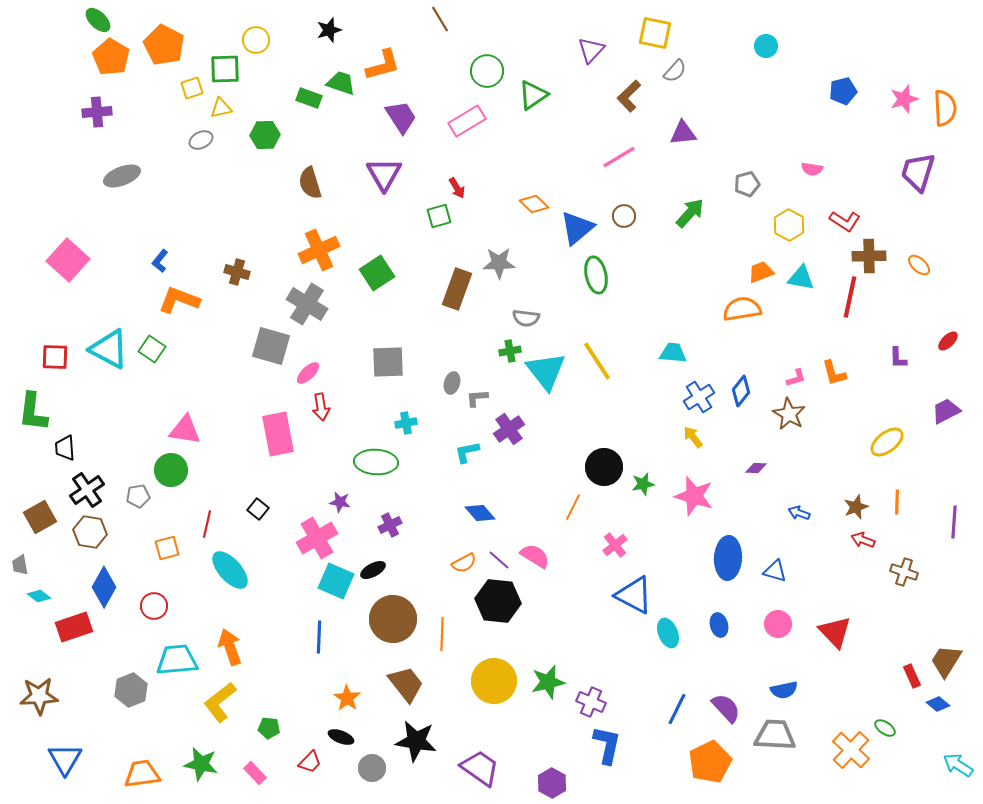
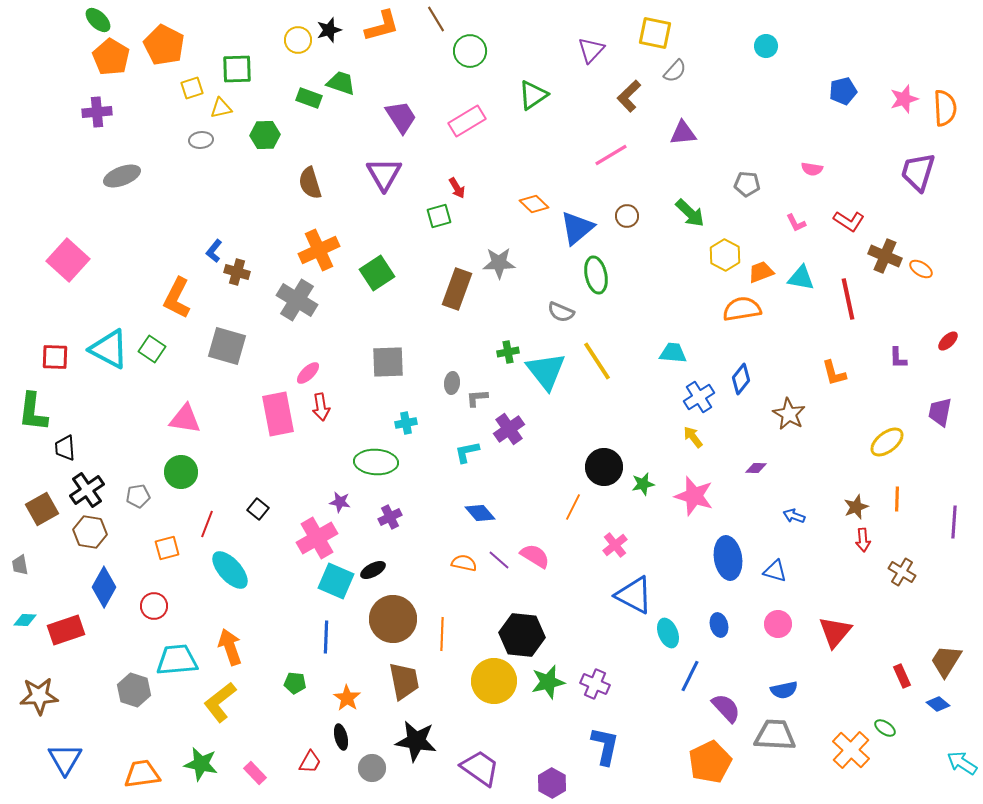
brown line at (440, 19): moved 4 px left
yellow circle at (256, 40): moved 42 px right
orange L-shape at (383, 65): moved 1 px left, 39 px up
green square at (225, 69): moved 12 px right
green circle at (487, 71): moved 17 px left, 20 px up
gray ellipse at (201, 140): rotated 20 degrees clockwise
pink line at (619, 157): moved 8 px left, 2 px up
gray pentagon at (747, 184): rotated 20 degrees clockwise
green arrow at (690, 213): rotated 92 degrees clockwise
brown circle at (624, 216): moved 3 px right
red L-shape at (845, 221): moved 4 px right
yellow hexagon at (789, 225): moved 64 px left, 30 px down
brown cross at (869, 256): moved 16 px right; rotated 24 degrees clockwise
blue L-shape at (160, 261): moved 54 px right, 10 px up
orange ellipse at (919, 265): moved 2 px right, 4 px down; rotated 10 degrees counterclockwise
red line at (850, 297): moved 2 px left, 2 px down; rotated 24 degrees counterclockwise
orange L-shape at (179, 300): moved 2 px left, 2 px up; rotated 84 degrees counterclockwise
gray cross at (307, 304): moved 10 px left, 4 px up
gray semicircle at (526, 318): moved 35 px right, 6 px up; rotated 16 degrees clockwise
gray square at (271, 346): moved 44 px left
green cross at (510, 351): moved 2 px left, 1 px down
pink L-shape at (796, 378): moved 155 px up; rotated 80 degrees clockwise
gray ellipse at (452, 383): rotated 10 degrees counterclockwise
blue diamond at (741, 391): moved 12 px up
purple trapezoid at (946, 411): moved 6 px left, 1 px down; rotated 52 degrees counterclockwise
pink triangle at (185, 430): moved 11 px up
pink rectangle at (278, 434): moved 20 px up
green circle at (171, 470): moved 10 px right, 2 px down
orange line at (897, 502): moved 3 px up
blue arrow at (799, 513): moved 5 px left, 3 px down
brown square at (40, 517): moved 2 px right, 8 px up
red line at (207, 524): rotated 8 degrees clockwise
purple cross at (390, 525): moved 8 px up
red arrow at (863, 540): rotated 115 degrees counterclockwise
blue ellipse at (728, 558): rotated 12 degrees counterclockwise
orange semicircle at (464, 563): rotated 140 degrees counterclockwise
brown cross at (904, 572): moved 2 px left; rotated 12 degrees clockwise
cyan diamond at (39, 596): moved 14 px left, 24 px down; rotated 35 degrees counterclockwise
black hexagon at (498, 601): moved 24 px right, 34 px down
red rectangle at (74, 627): moved 8 px left, 3 px down
red triangle at (835, 632): rotated 24 degrees clockwise
blue line at (319, 637): moved 7 px right
red rectangle at (912, 676): moved 10 px left
brown trapezoid at (406, 684): moved 2 px left, 3 px up; rotated 27 degrees clockwise
gray hexagon at (131, 690): moved 3 px right; rotated 20 degrees counterclockwise
purple cross at (591, 702): moved 4 px right, 18 px up
blue line at (677, 709): moved 13 px right, 33 px up
green pentagon at (269, 728): moved 26 px right, 45 px up
black ellipse at (341, 737): rotated 55 degrees clockwise
blue L-shape at (607, 745): moved 2 px left, 1 px down
red trapezoid at (310, 762): rotated 15 degrees counterclockwise
cyan arrow at (958, 765): moved 4 px right, 2 px up
